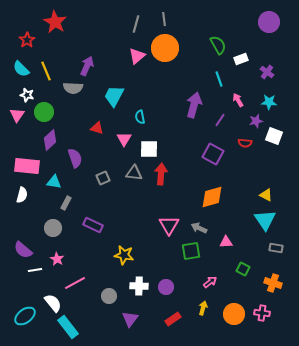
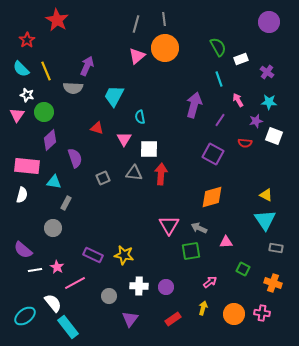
red star at (55, 22): moved 2 px right, 2 px up
green semicircle at (218, 45): moved 2 px down
purple rectangle at (93, 225): moved 30 px down
pink star at (57, 259): moved 8 px down
